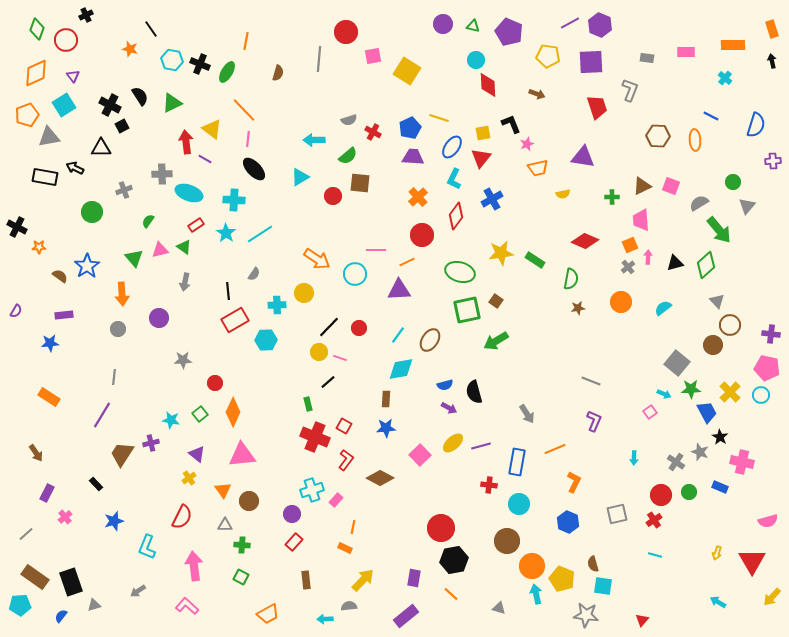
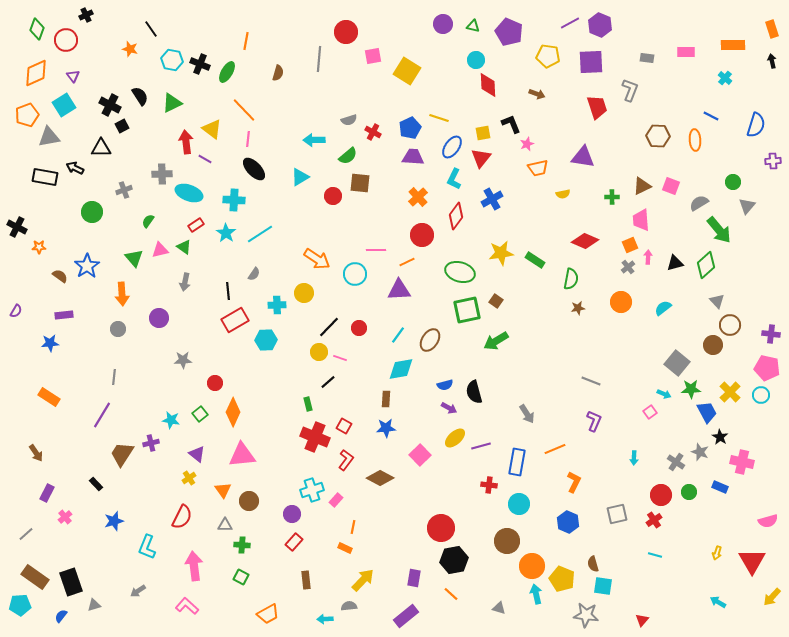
yellow ellipse at (453, 443): moved 2 px right, 5 px up
